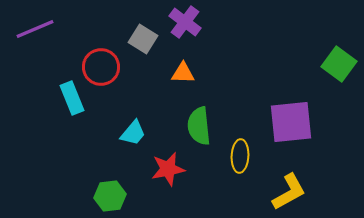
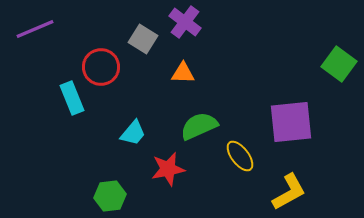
green semicircle: rotated 72 degrees clockwise
yellow ellipse: rotated 40 degrees counterclockwise
